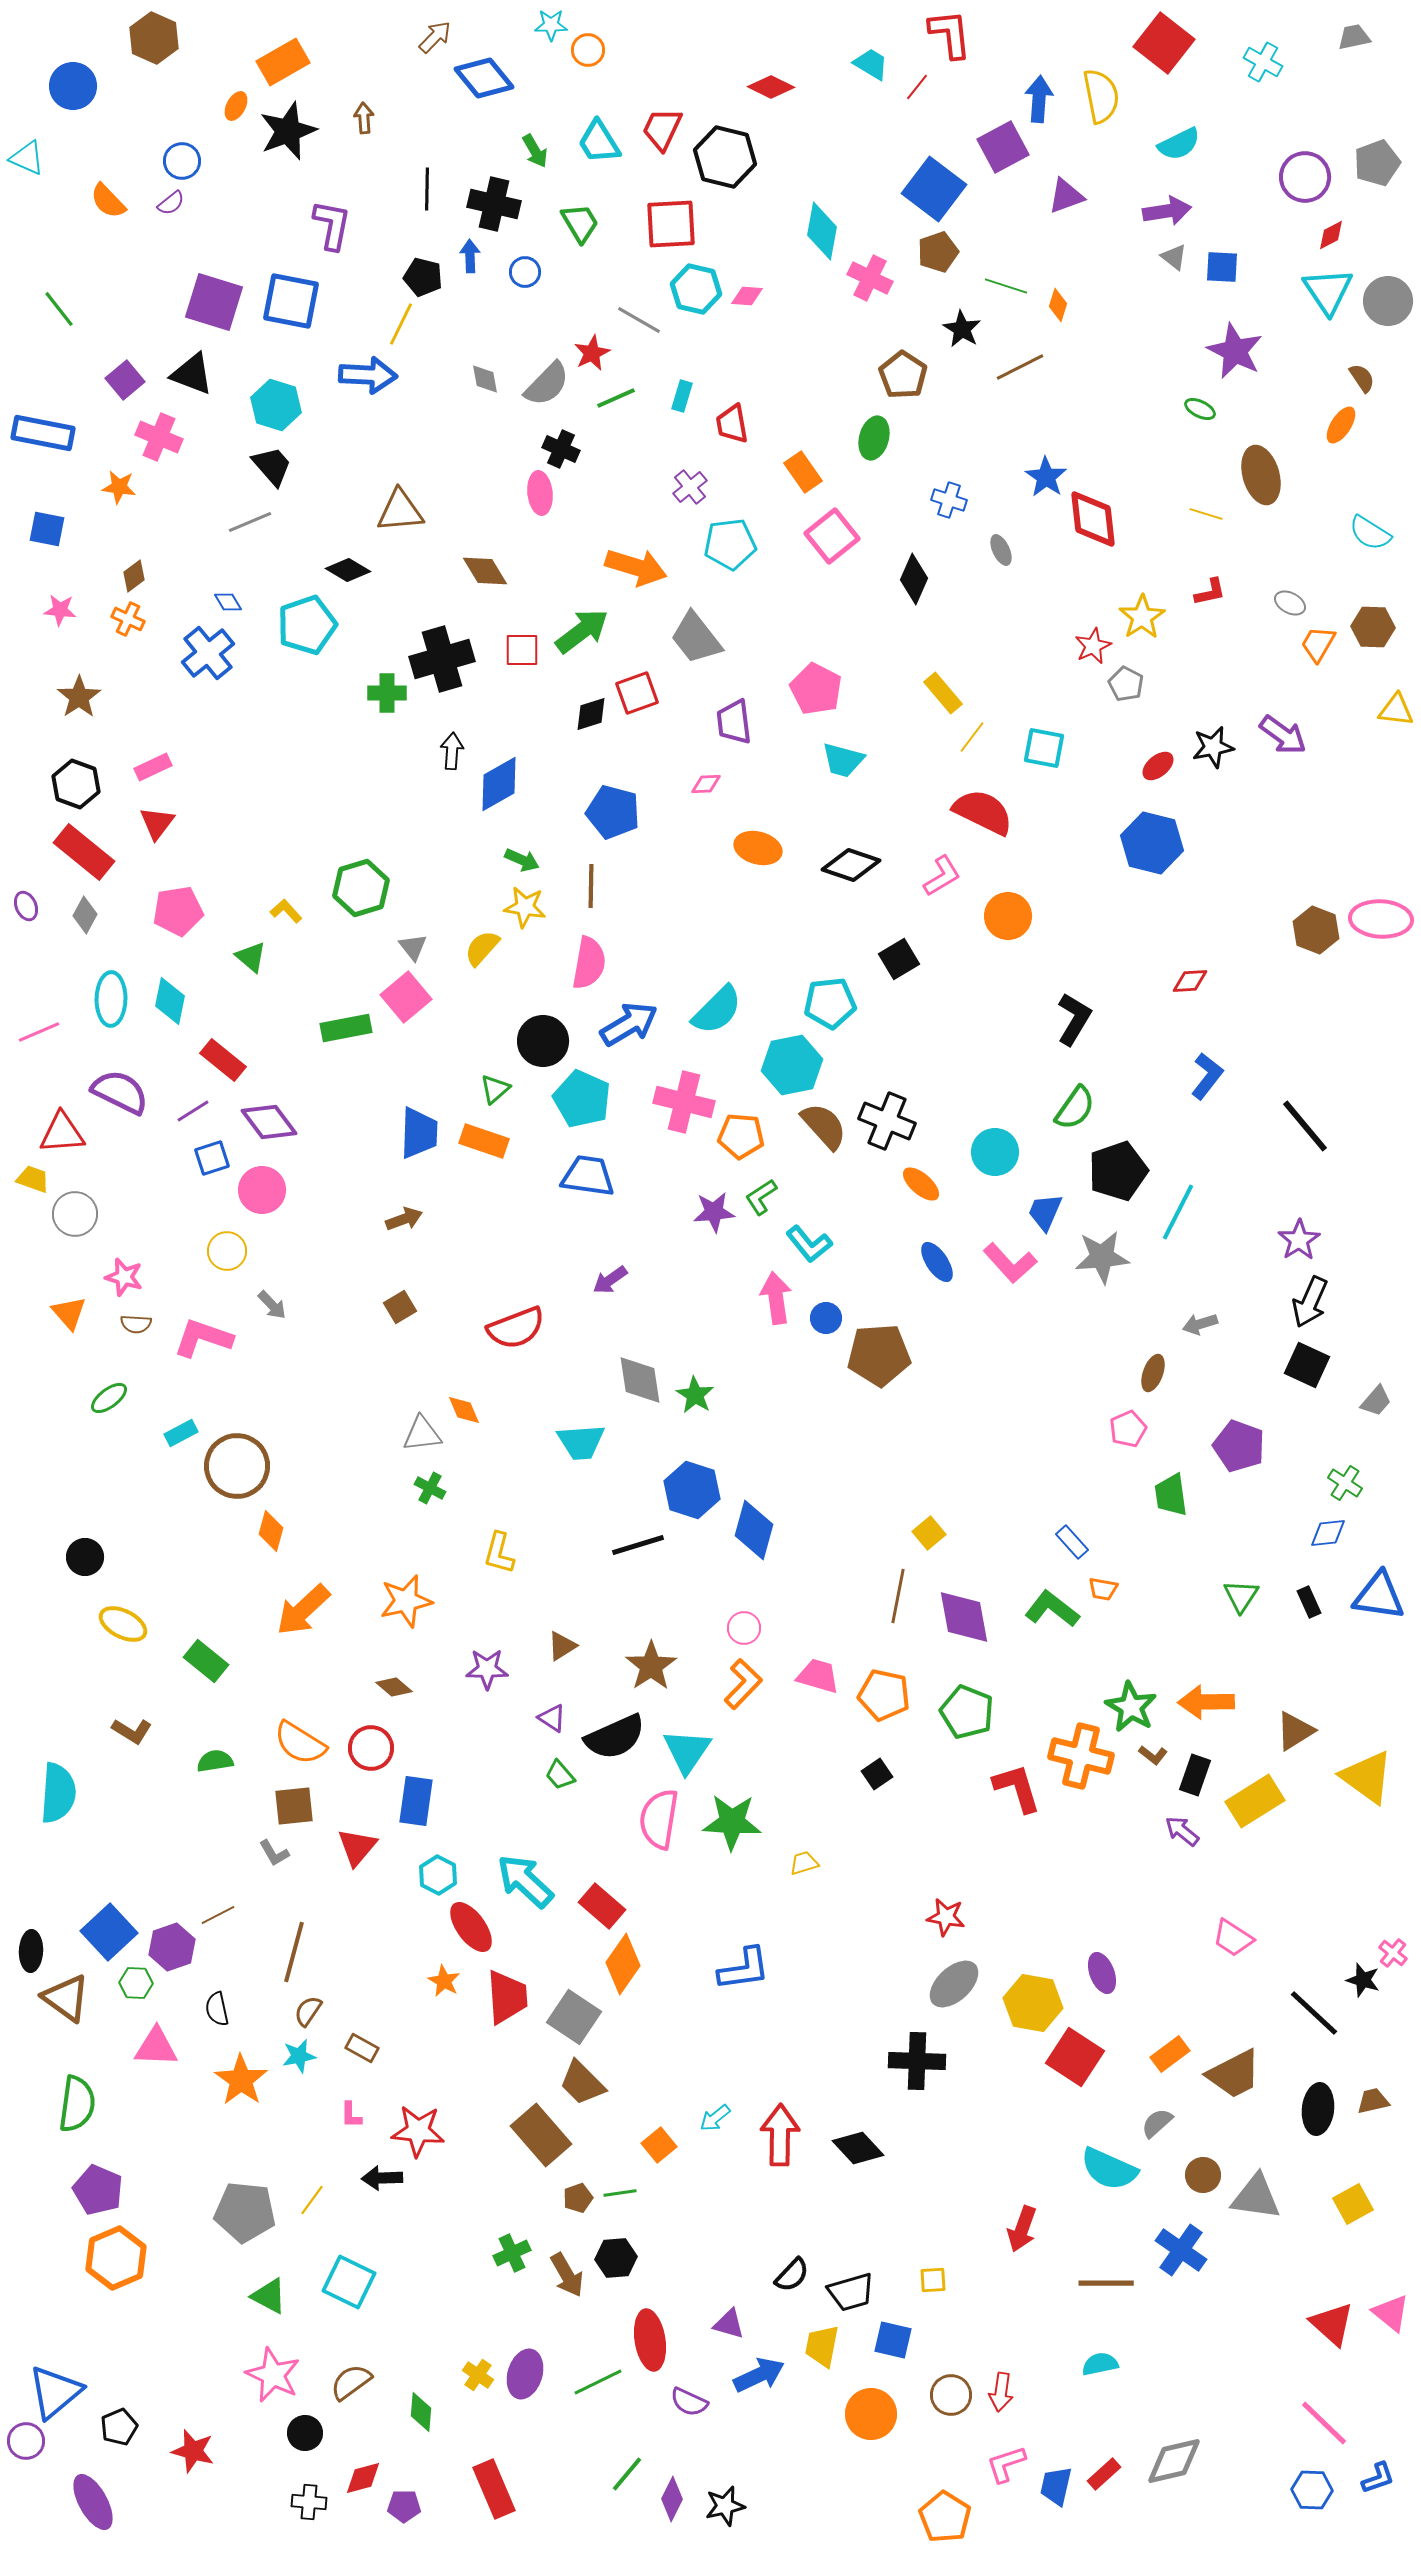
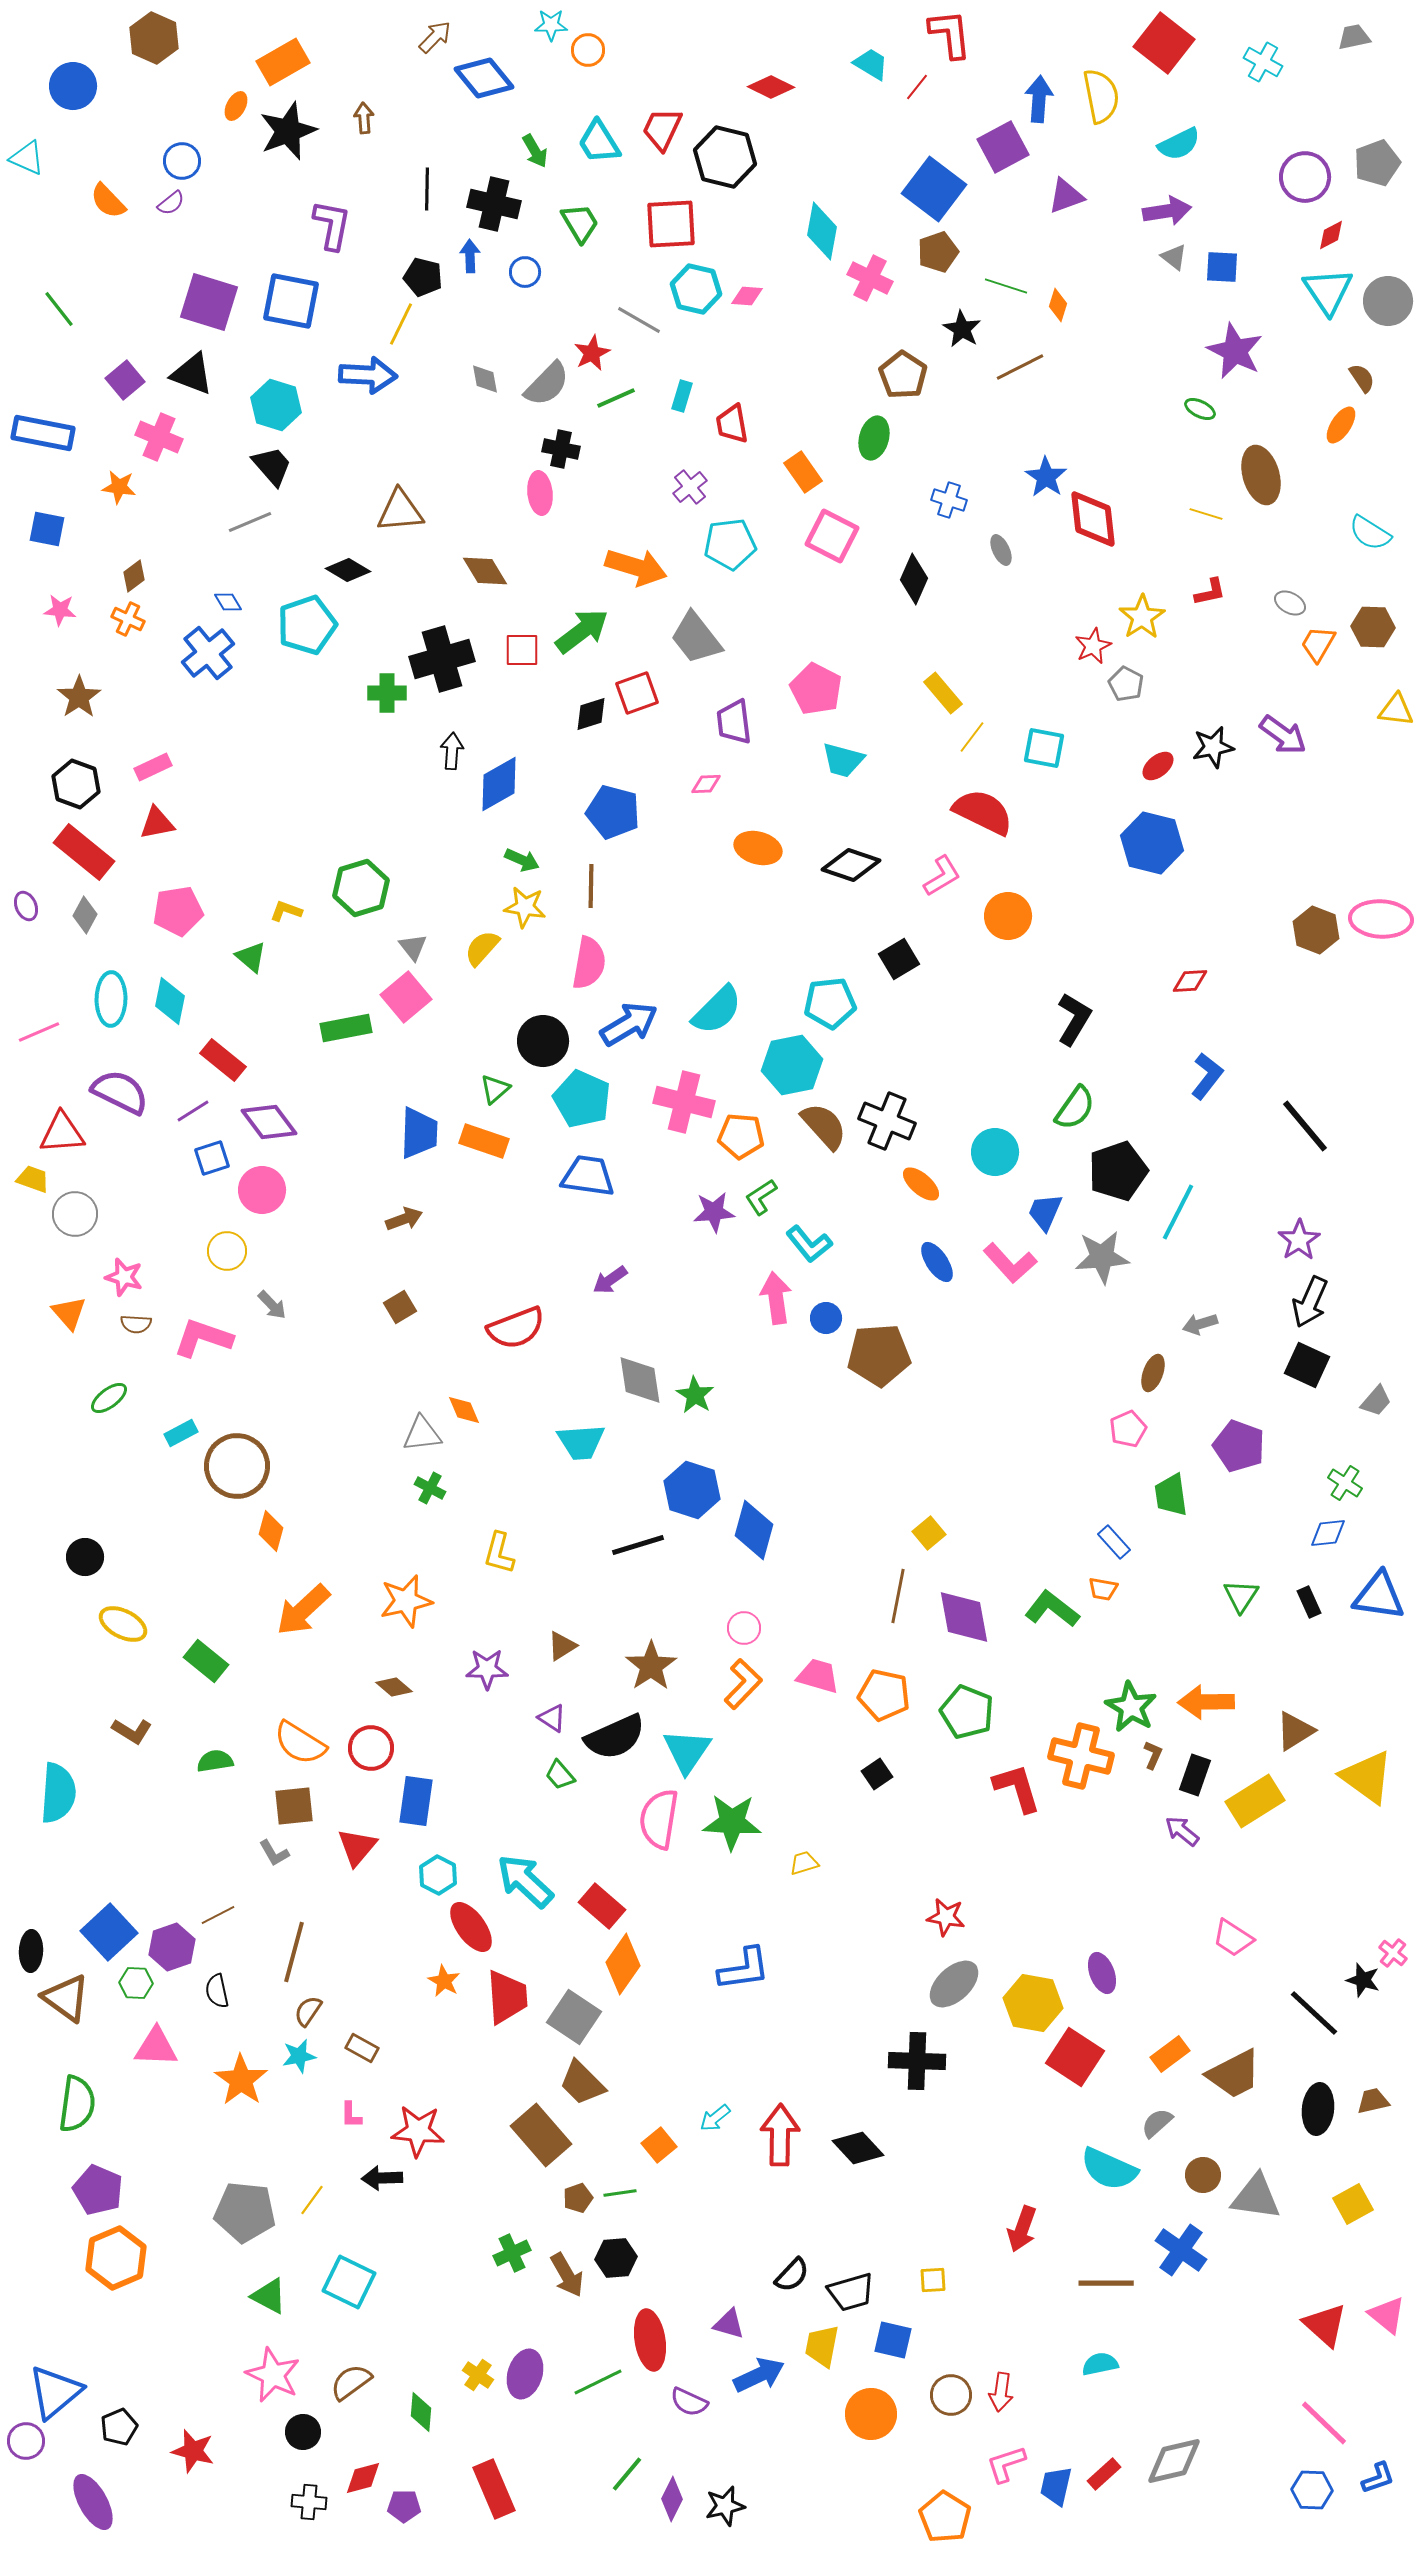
purple square at (214, 302): moved 5 px left
black cross at (561, 449): rotated 12 degrees counterclockwise
pink square at (832, 536): rotated 24 degrees counterclockwise
red triangle at (157, 823): rotated 42 degrees clockwise
yellow L-shape at (286, 911): rotated 28 degrees counterclockwise
blue rectangle at (1072, 1542): moved 42 px right
brown L-shape at (1153, 1755): rotated 104 degrees counterclockwise
black semicircle at (217, 2009): moved 18 px up
pink triangle at (1391, 2313): moved 4 px left, 2 px down
red triangle at (1332, 2324): moved 7 px left, 1 px down
black circle at (305, 2433): moved 2 px left, 1 px up
